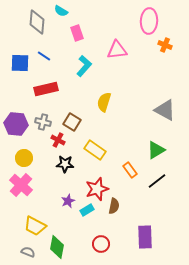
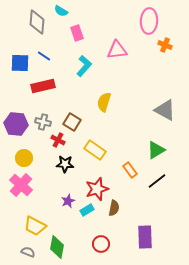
red rectangle: moved 3 px left, 3 px up
brown semicircle: moved 2 px down
